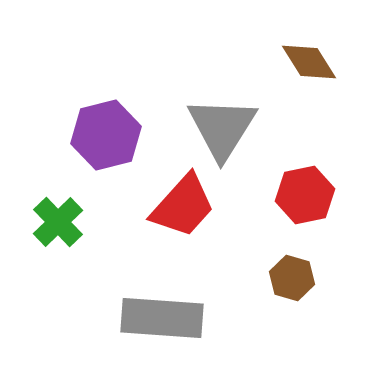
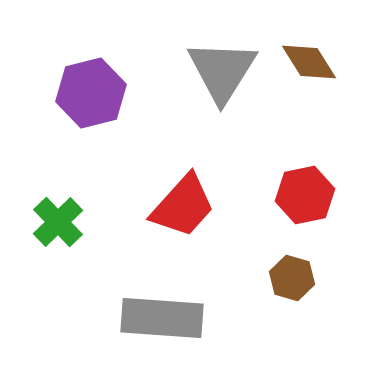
gray triangle: moved 57 px up
purple hexagon: moved 15 px left, 42 px up
